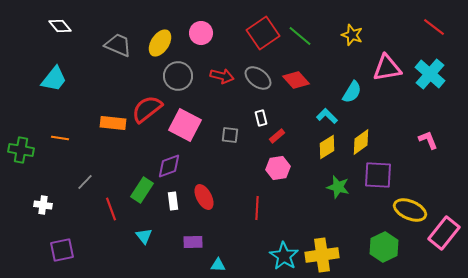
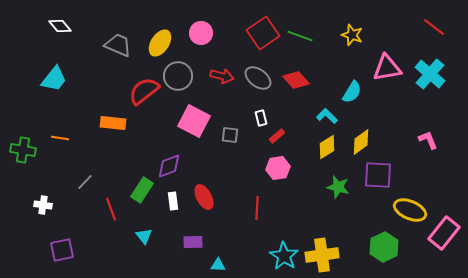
green line at (300, 36): rotated 20 degrees counterclockwise
red semicircle at (147, 109): moved 3 px left, 18 px up
pink square at (185, 125): moved 9 px right, 4 px up
green cross at (21, 150): moved 2 px right
